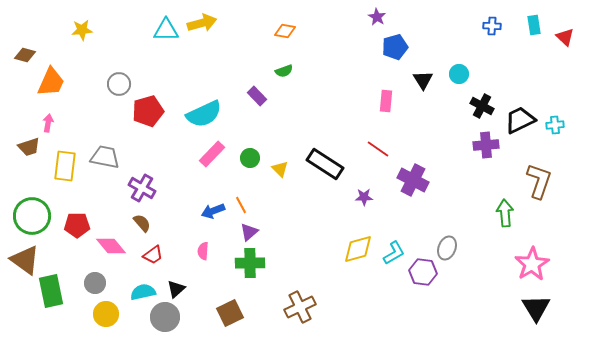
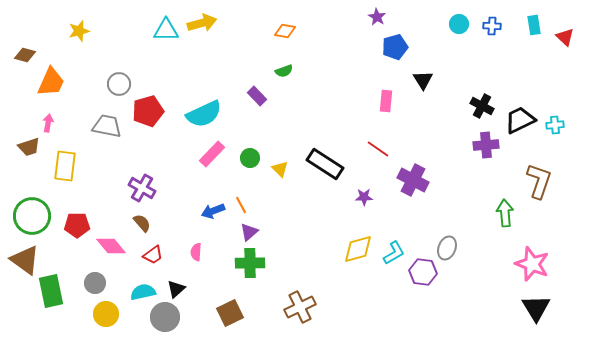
yellow star at (82, 30): moved 3 px left, 1 px down; rotated 10 degrees counterclockwise
cyan circle at (459, 74): moved 50 px up
gray trapezoid at (105, 157): moved 2 px right, 31 px up
pink semicircle at (203, 251): moved 7 px left, 1 px down
pink star at (532, 264): rotated 20 degrees counterclockwise
